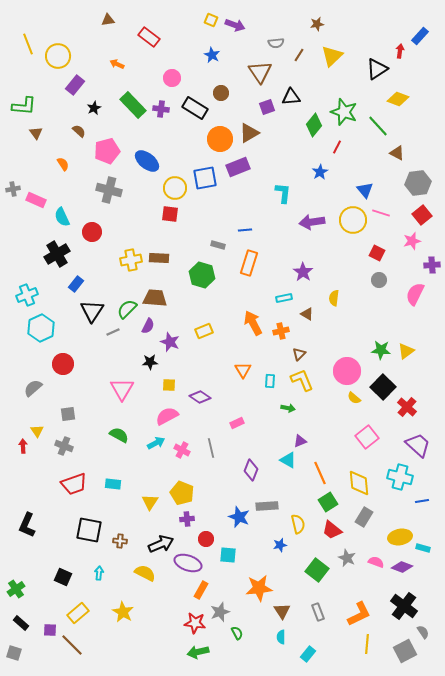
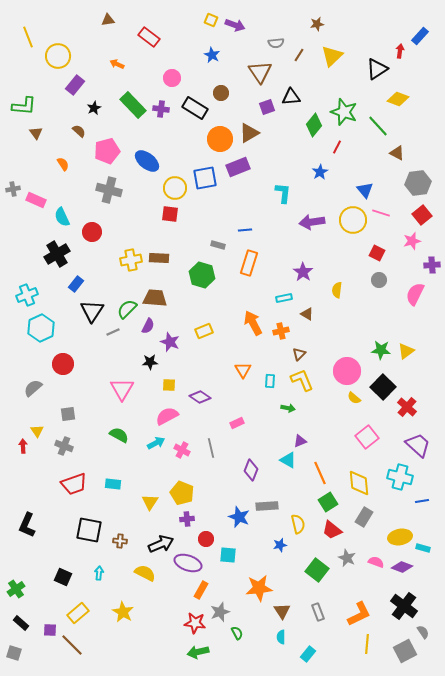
yellow line at (28, 44): moved 7 px up
yellow semicircle at (334, 298): moved 3 px right, 8 px up
